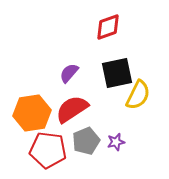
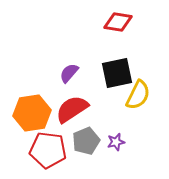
red diamond: moved 10 px right, 5 px up; rotated 28 degrees clockwise
